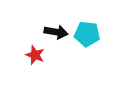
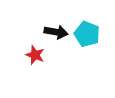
cyan pentagon: rotated 15 degrees clockwise
